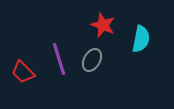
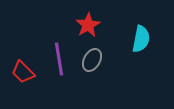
red star: moved 15 px left; rotated 20 degrees clockwise
purple line: rotated 8 degrees clockwise
